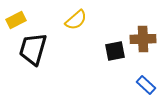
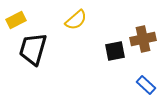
brown cross: rotated 10 degrees counterclockwise
